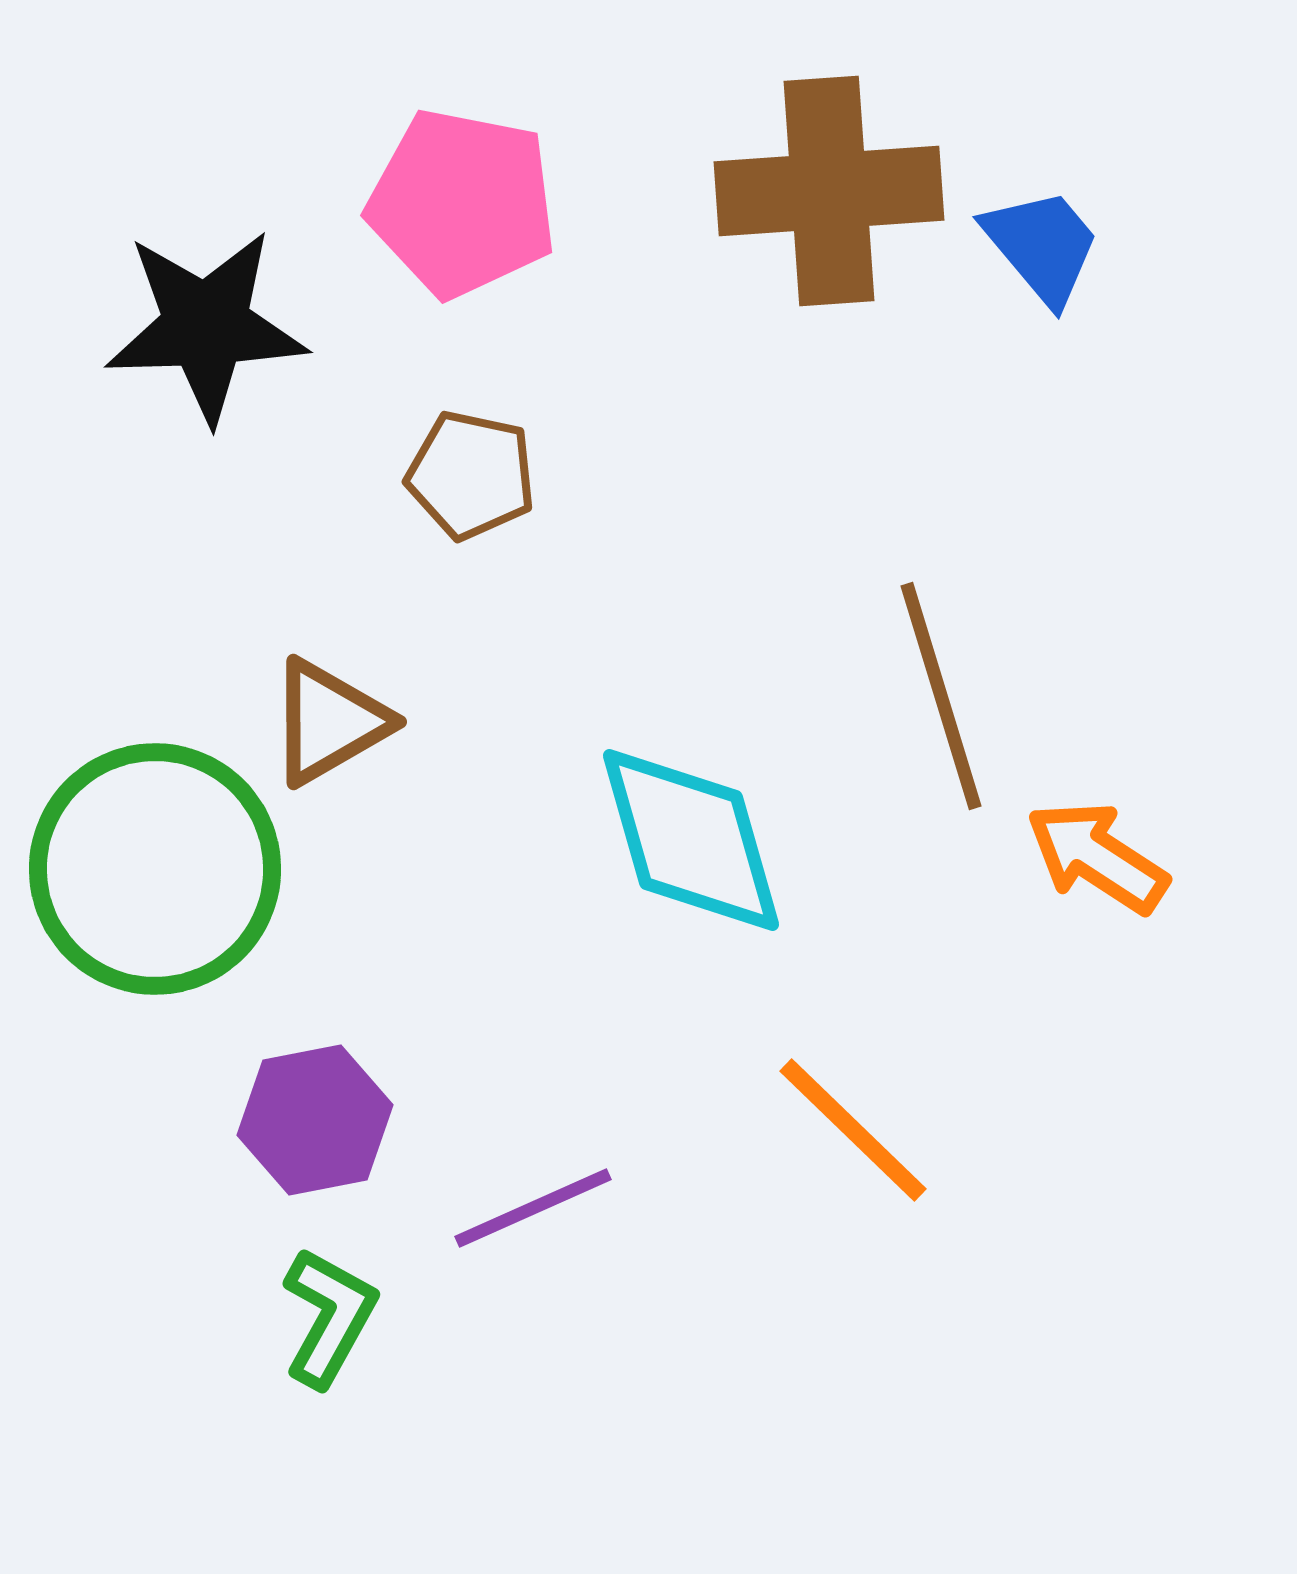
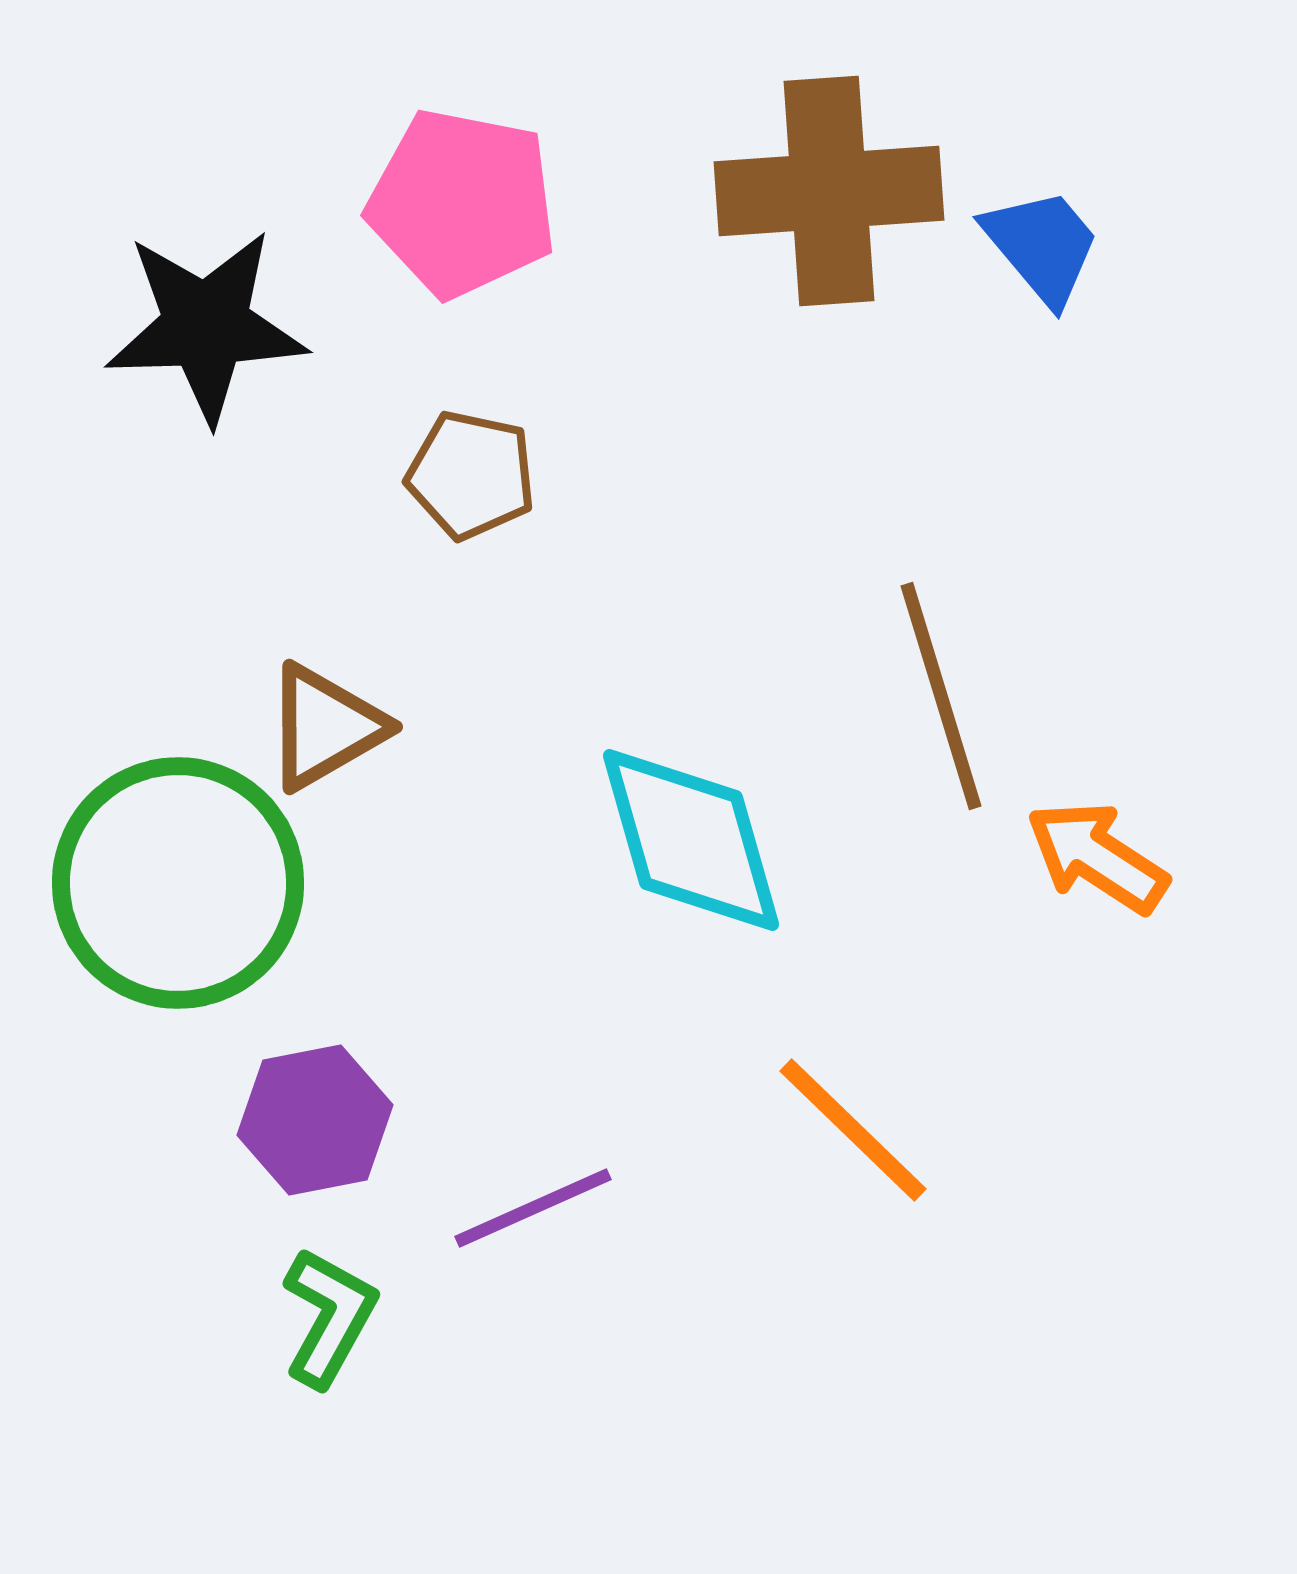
brown triangle: moved 4 px left, 5 px down
green circle: moved 23 px right, 14 px down
